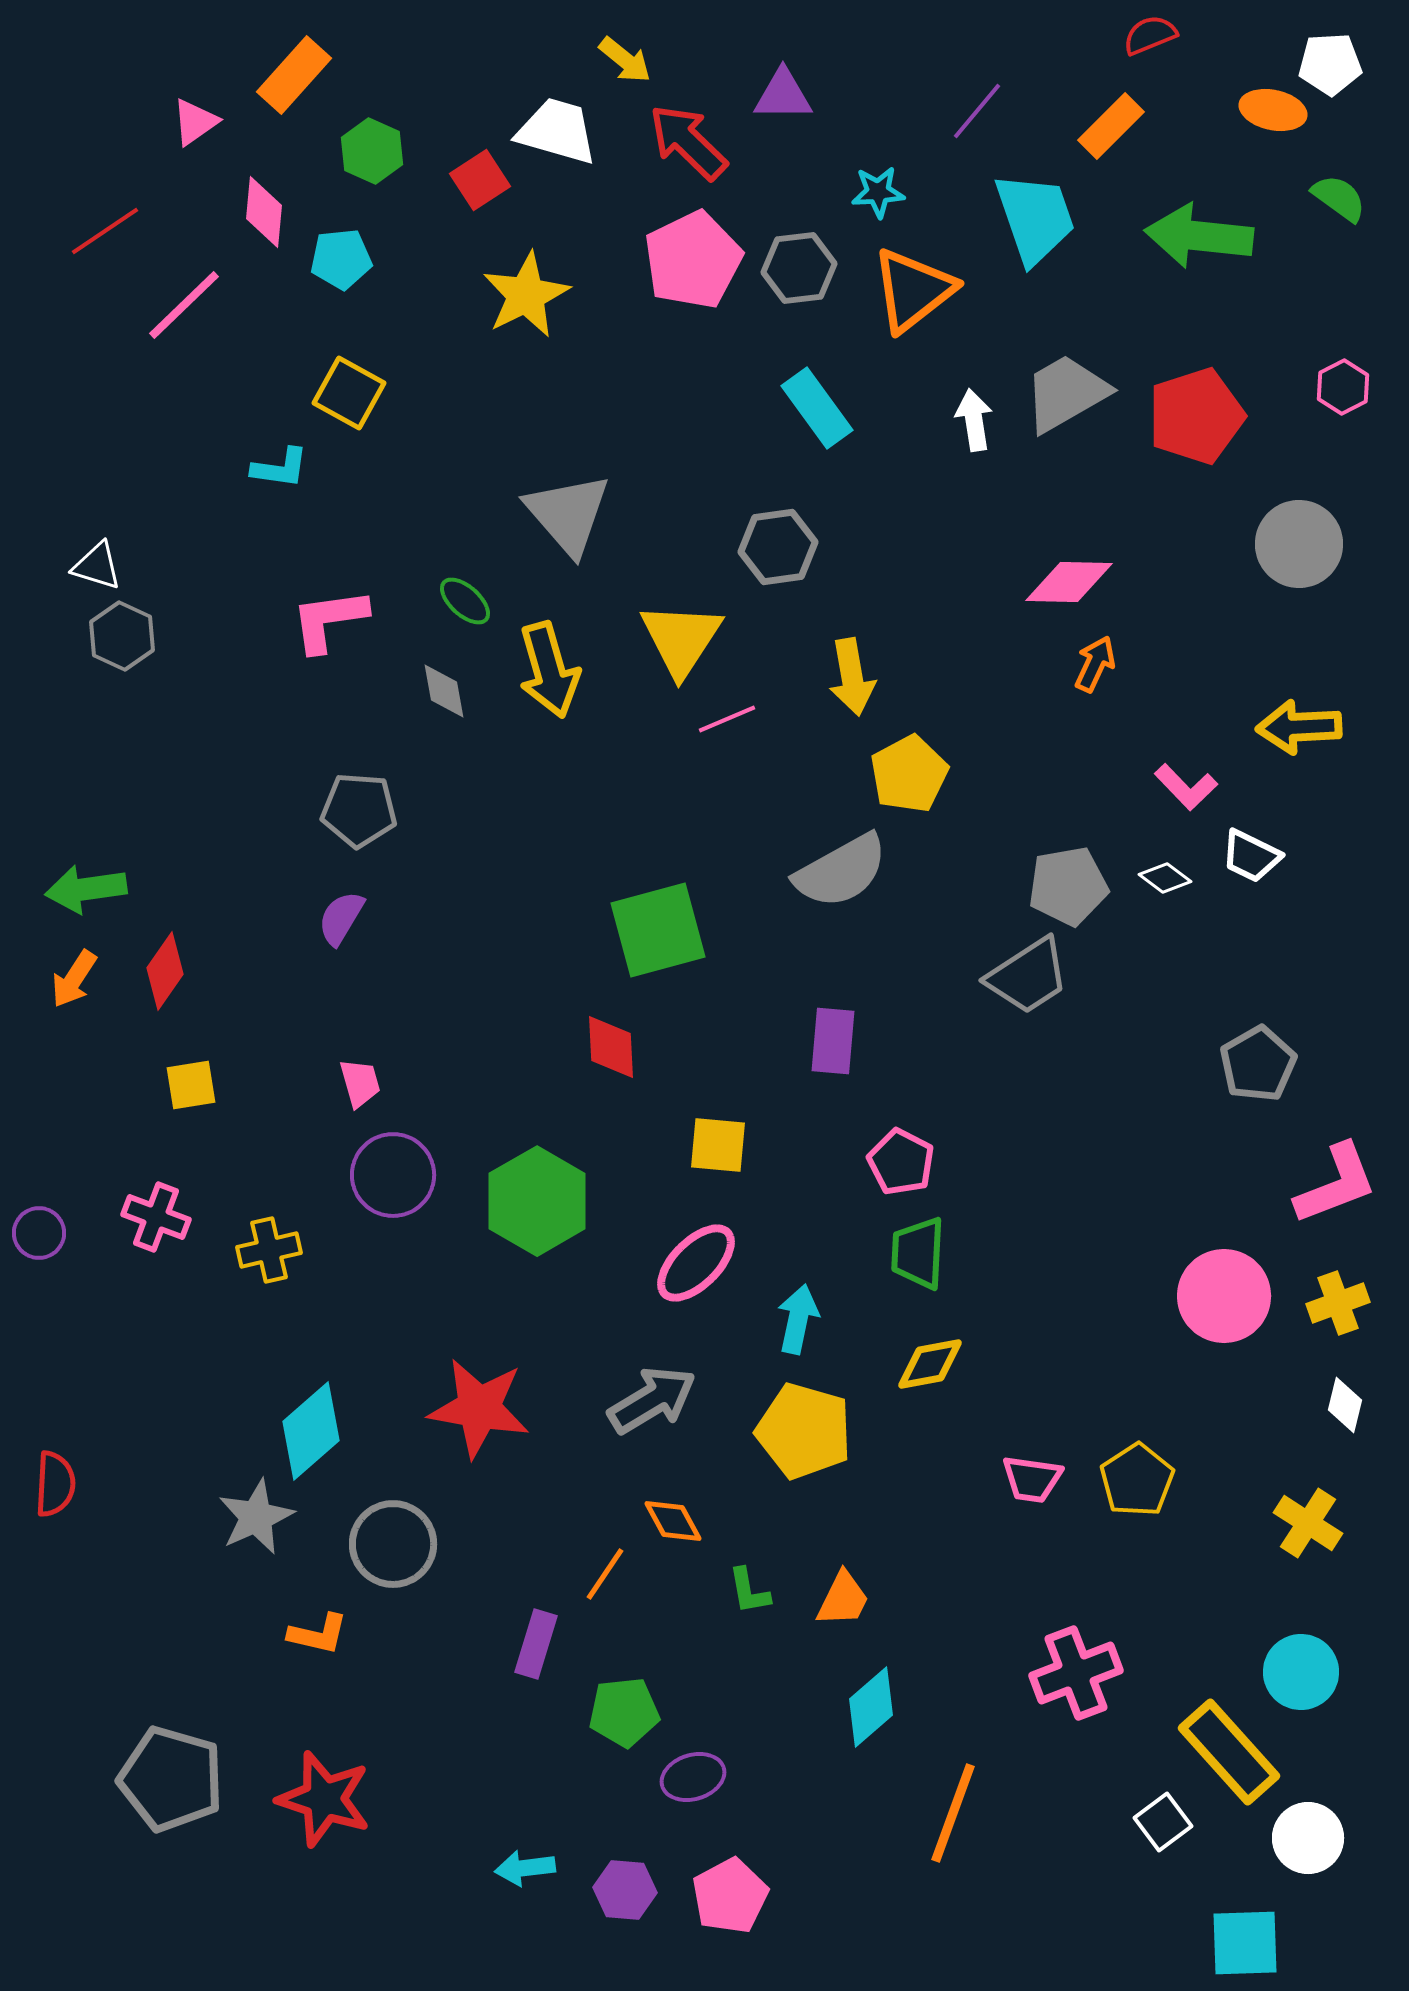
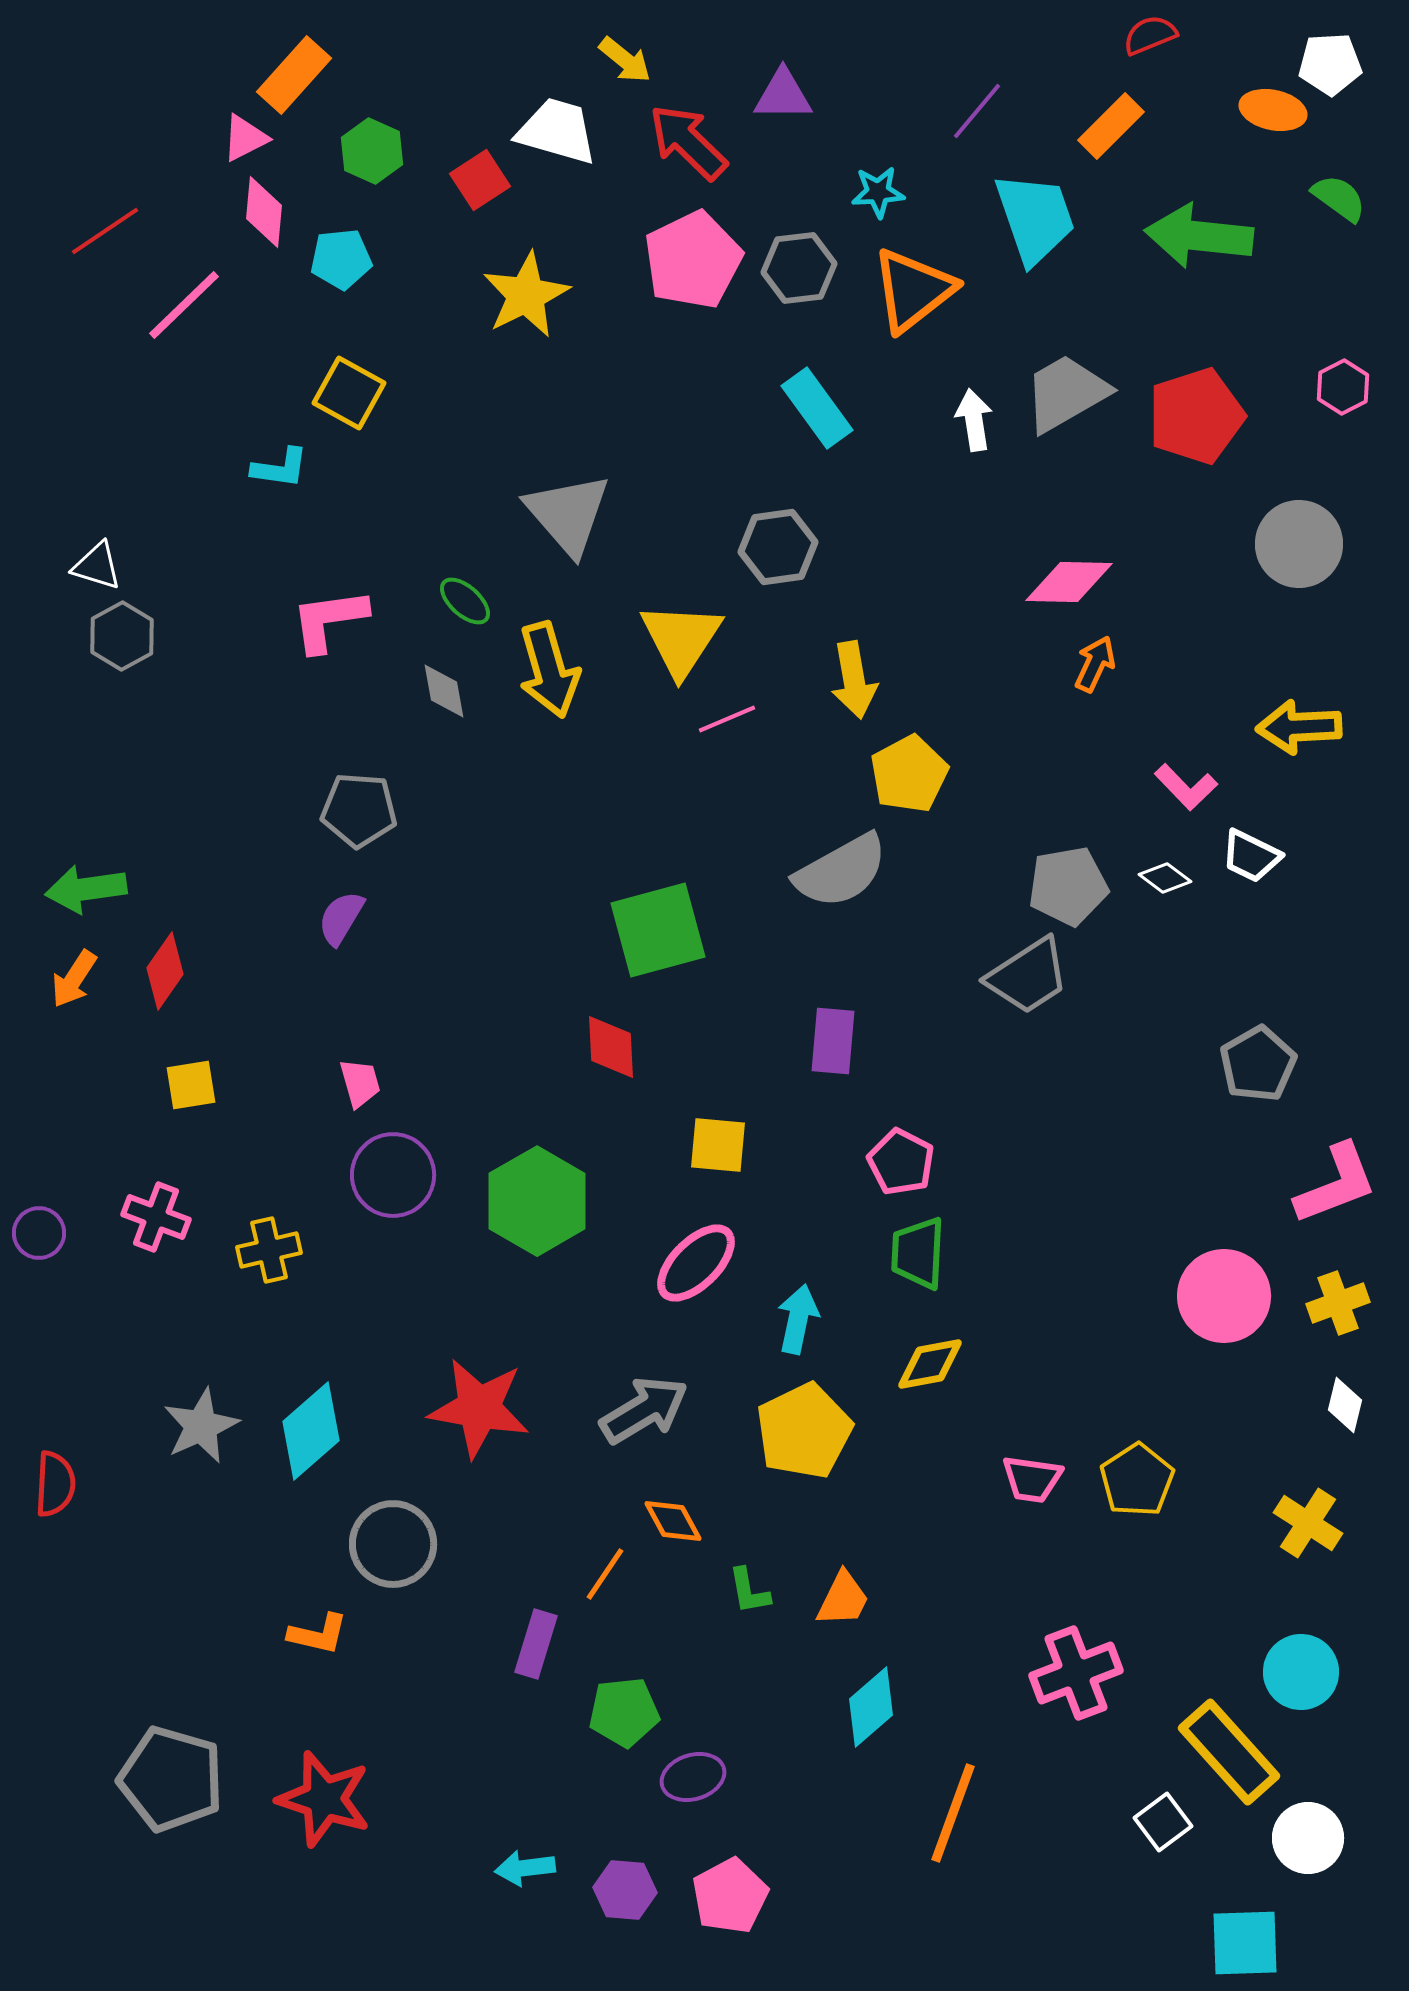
pink triangle at (195, 122): moved 50 px right, 16 px down; rotated 8 degrees clockwise
gray hexagon at (122, 636): rotated 6 degrees clockwise
yellow arrow at (852, 677): moved 2 px right, 3 px down
gray arrow at (652, 1400): moved 8 px left, 10 px down
yellow pentagon at (804, 1431): rotated 30 degrees clockwise
gray star at (256, 1517): moved 55 px left, 91 px up
